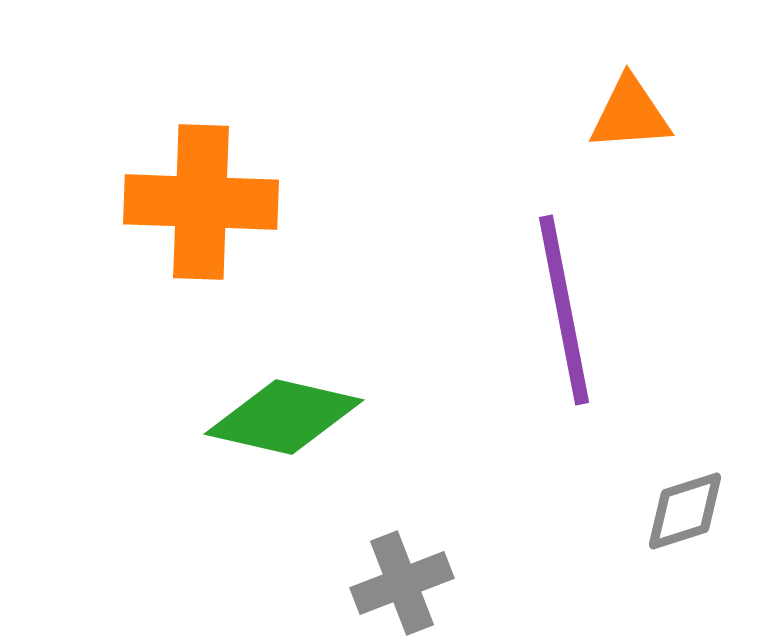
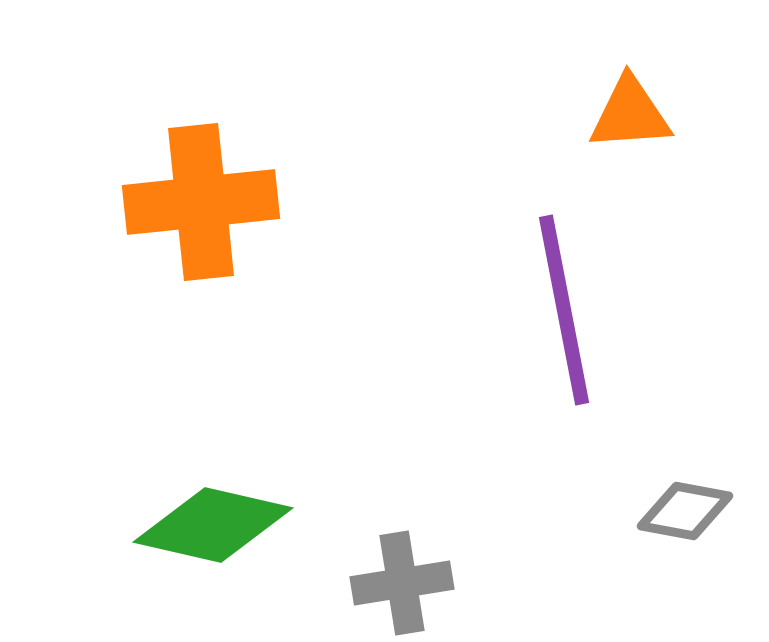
orange cross: rotated 8 degrees counterclockwise
green diamond: moved 71 px left, 108 px down
gray diamond: rotated 28 degrees clockwise
gray cross: rotated 12 degrees clockwise
